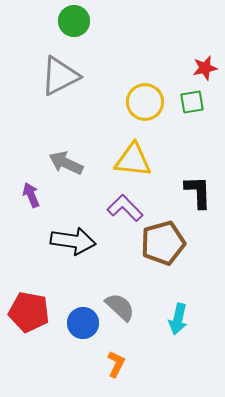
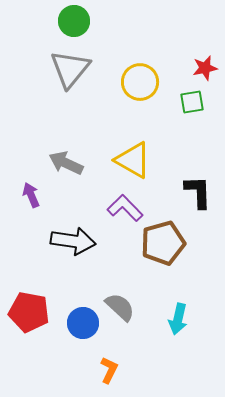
gray triangle: moved 10 px right, 7 px up; rotated 24 degrees counterclockwise
yellow circle: moved 5 px left, 20 px up
yellow triangle: rotated 24 degrees clockwise
orange L-shape: moved 7 px left, 6 px down
